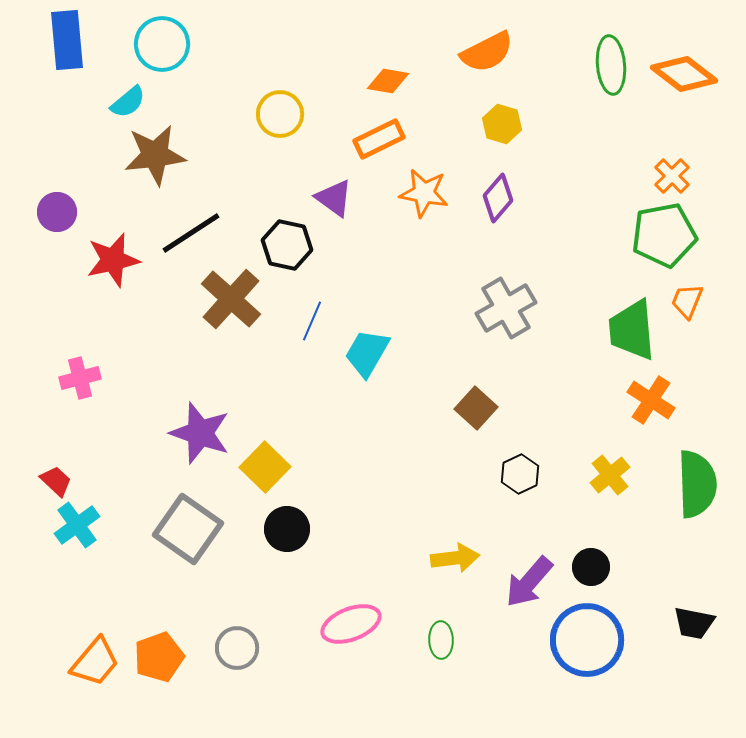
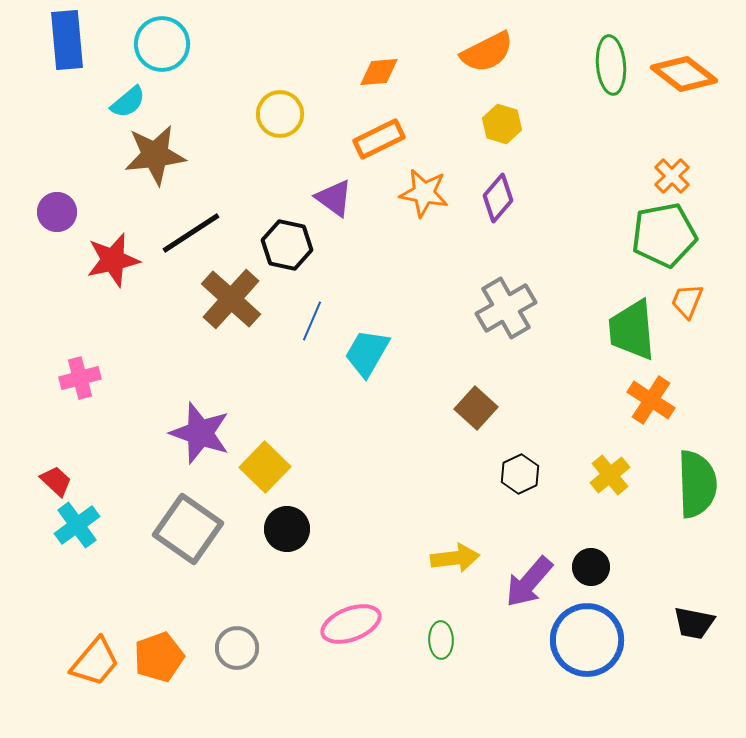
orange diamond at (388, 81): moved 9 px left, 9 px up; rotated 15 degrees counterclockwise
